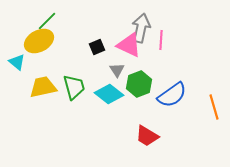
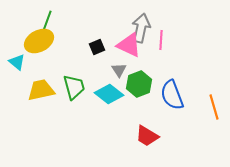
green line: rotated 25 degrees counterclockwise
gray triangle: moved 2 px right
yellow trapezoid: moved 2 px left, 3 px down
blue semicircle: rotated 104 degrees clockwise
